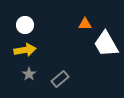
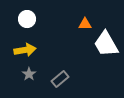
white circle: moved 2 px right, 6 px up
